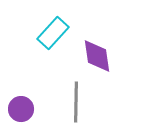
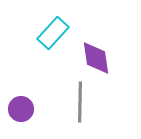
purple diamond: moved 1 px left, 2 px down
gray line: moved 4 px right
